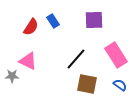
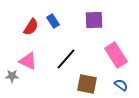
black line: moved 10 px left
blue semicircle: moved 1 px right
